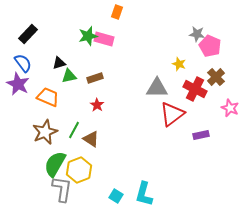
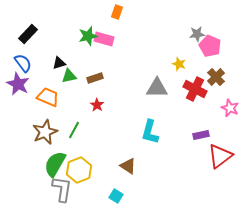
gray star: rotated 14 degrees counterclockwise
red triangle: moved 48 px right, 42 px down
brown triangle: moved 37 px right, 27 px down
cyan L-shape: moved 6 px right, 62 px up
